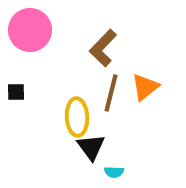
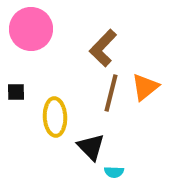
pink circle: moved 1 px right, 1 px up
yellow ellipse: moved 22 px left
black triangle: rotated 8 degrees counterclockwise
